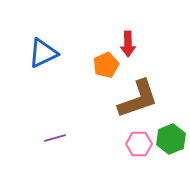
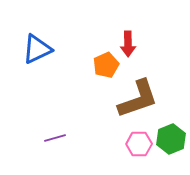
blue triangle: moved 6 px left, 4 px up
